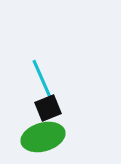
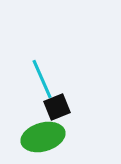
black square: moved 9 px right, 1 px up
